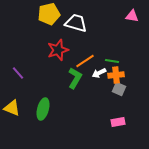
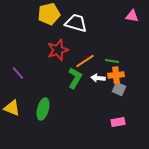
white arrow: moved 1 px left, 5 px down; rotated 32 degrees clockwise
